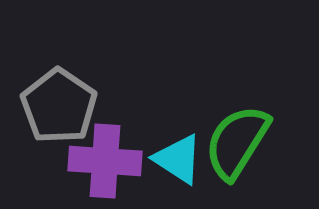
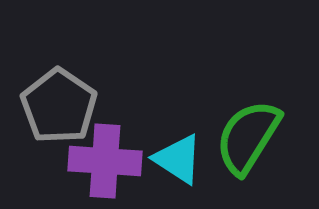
green semicircle: moved 11 px right, 5 px up
